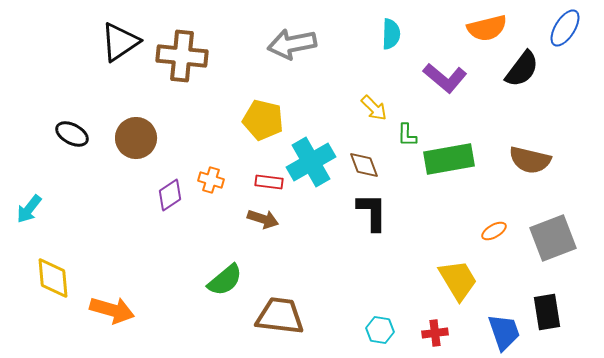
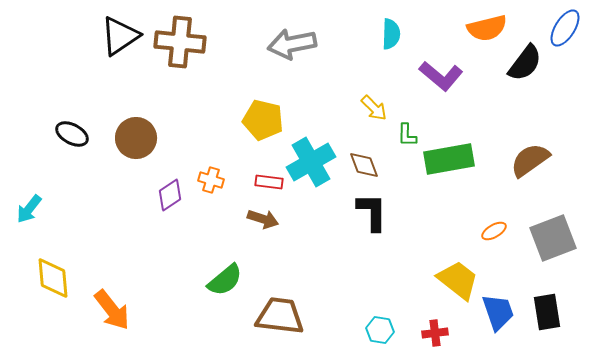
black triangle: moved 6 px up
brown cross: moved 2 px left, 14 px up
black semicircle: moved 3 px right, 6 px up
purple L-shape: moved 4 px left, 2 px up
brown semicircle: rotated 132 degrees clockwise
yellow trapezoid: rotated 21 degrees counterclockwise
orange arrow: rotated 36 degrees clockwise
blue trapezoid: moved 6 px left, 20 px up
